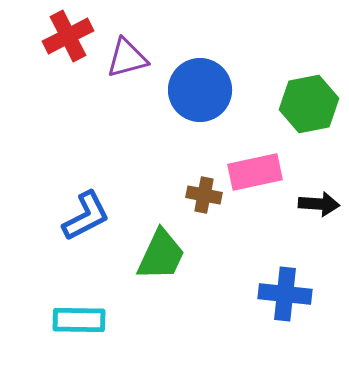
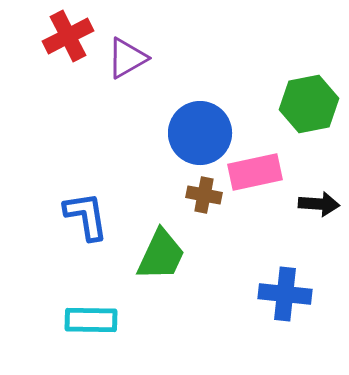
purple triangle: rotated 15 degrees counterclockwise
blue circle: moved 43 px down
blue L-shape: rotated 72 degrees counterclockwise
cyan rectangle: moved 12 px right
